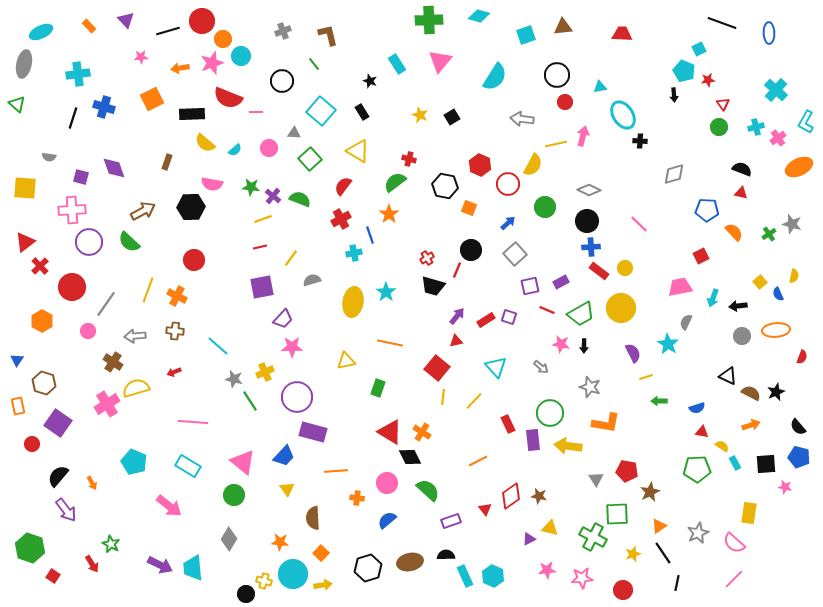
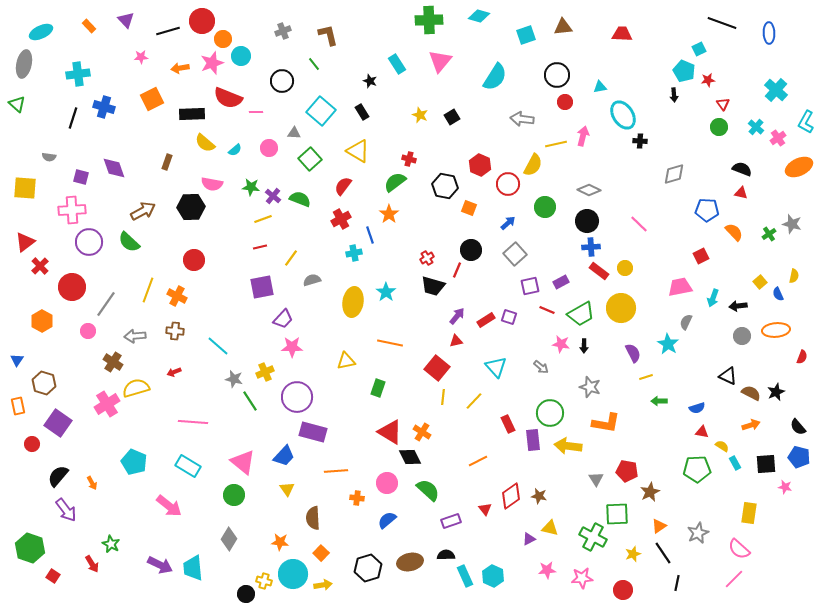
cyan cross at (756, 127): rotated 35 degrees counterclockwise
pink semicircle at (734, 543): moved 5 px right, 6 px down
